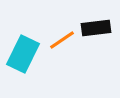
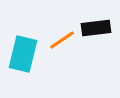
cyan rectangle: rotated 12 degrees counterclockwise
